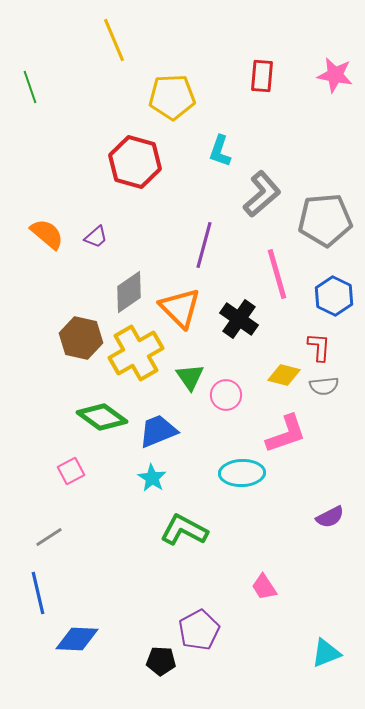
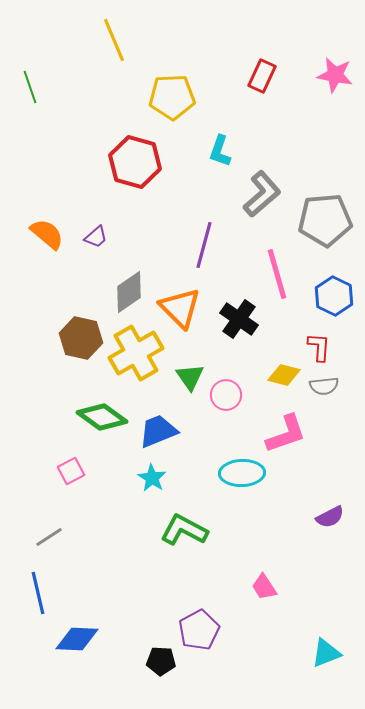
red rectangle: rotated 20 degrees clockwise
